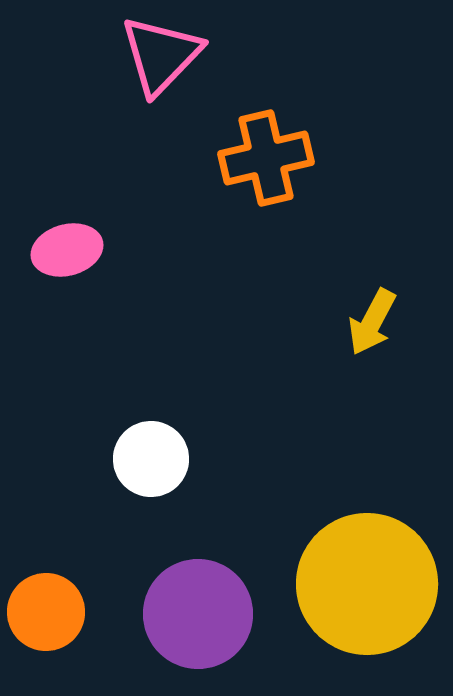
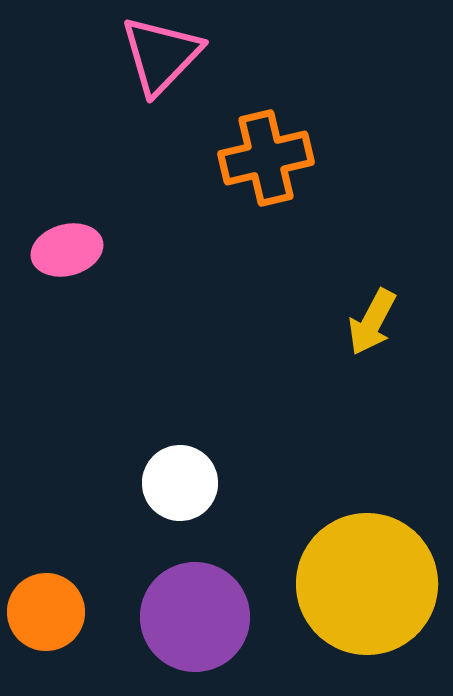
white circle: moved 29 px right, 24 px down
purple circle: moved 3 px left, 3 px down
